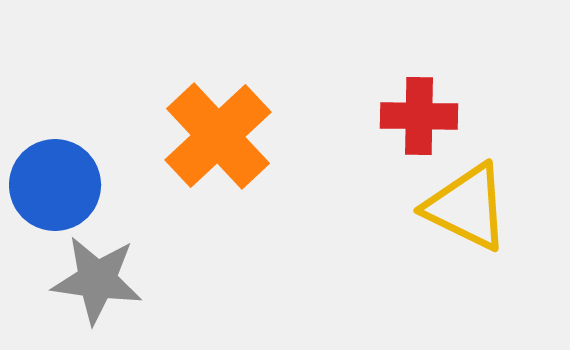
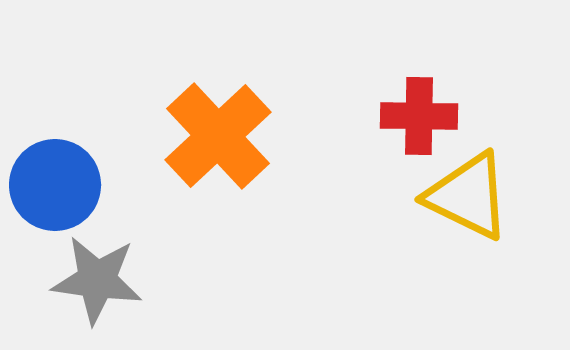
yellow triangle: moved 1 px right, 11 px up
